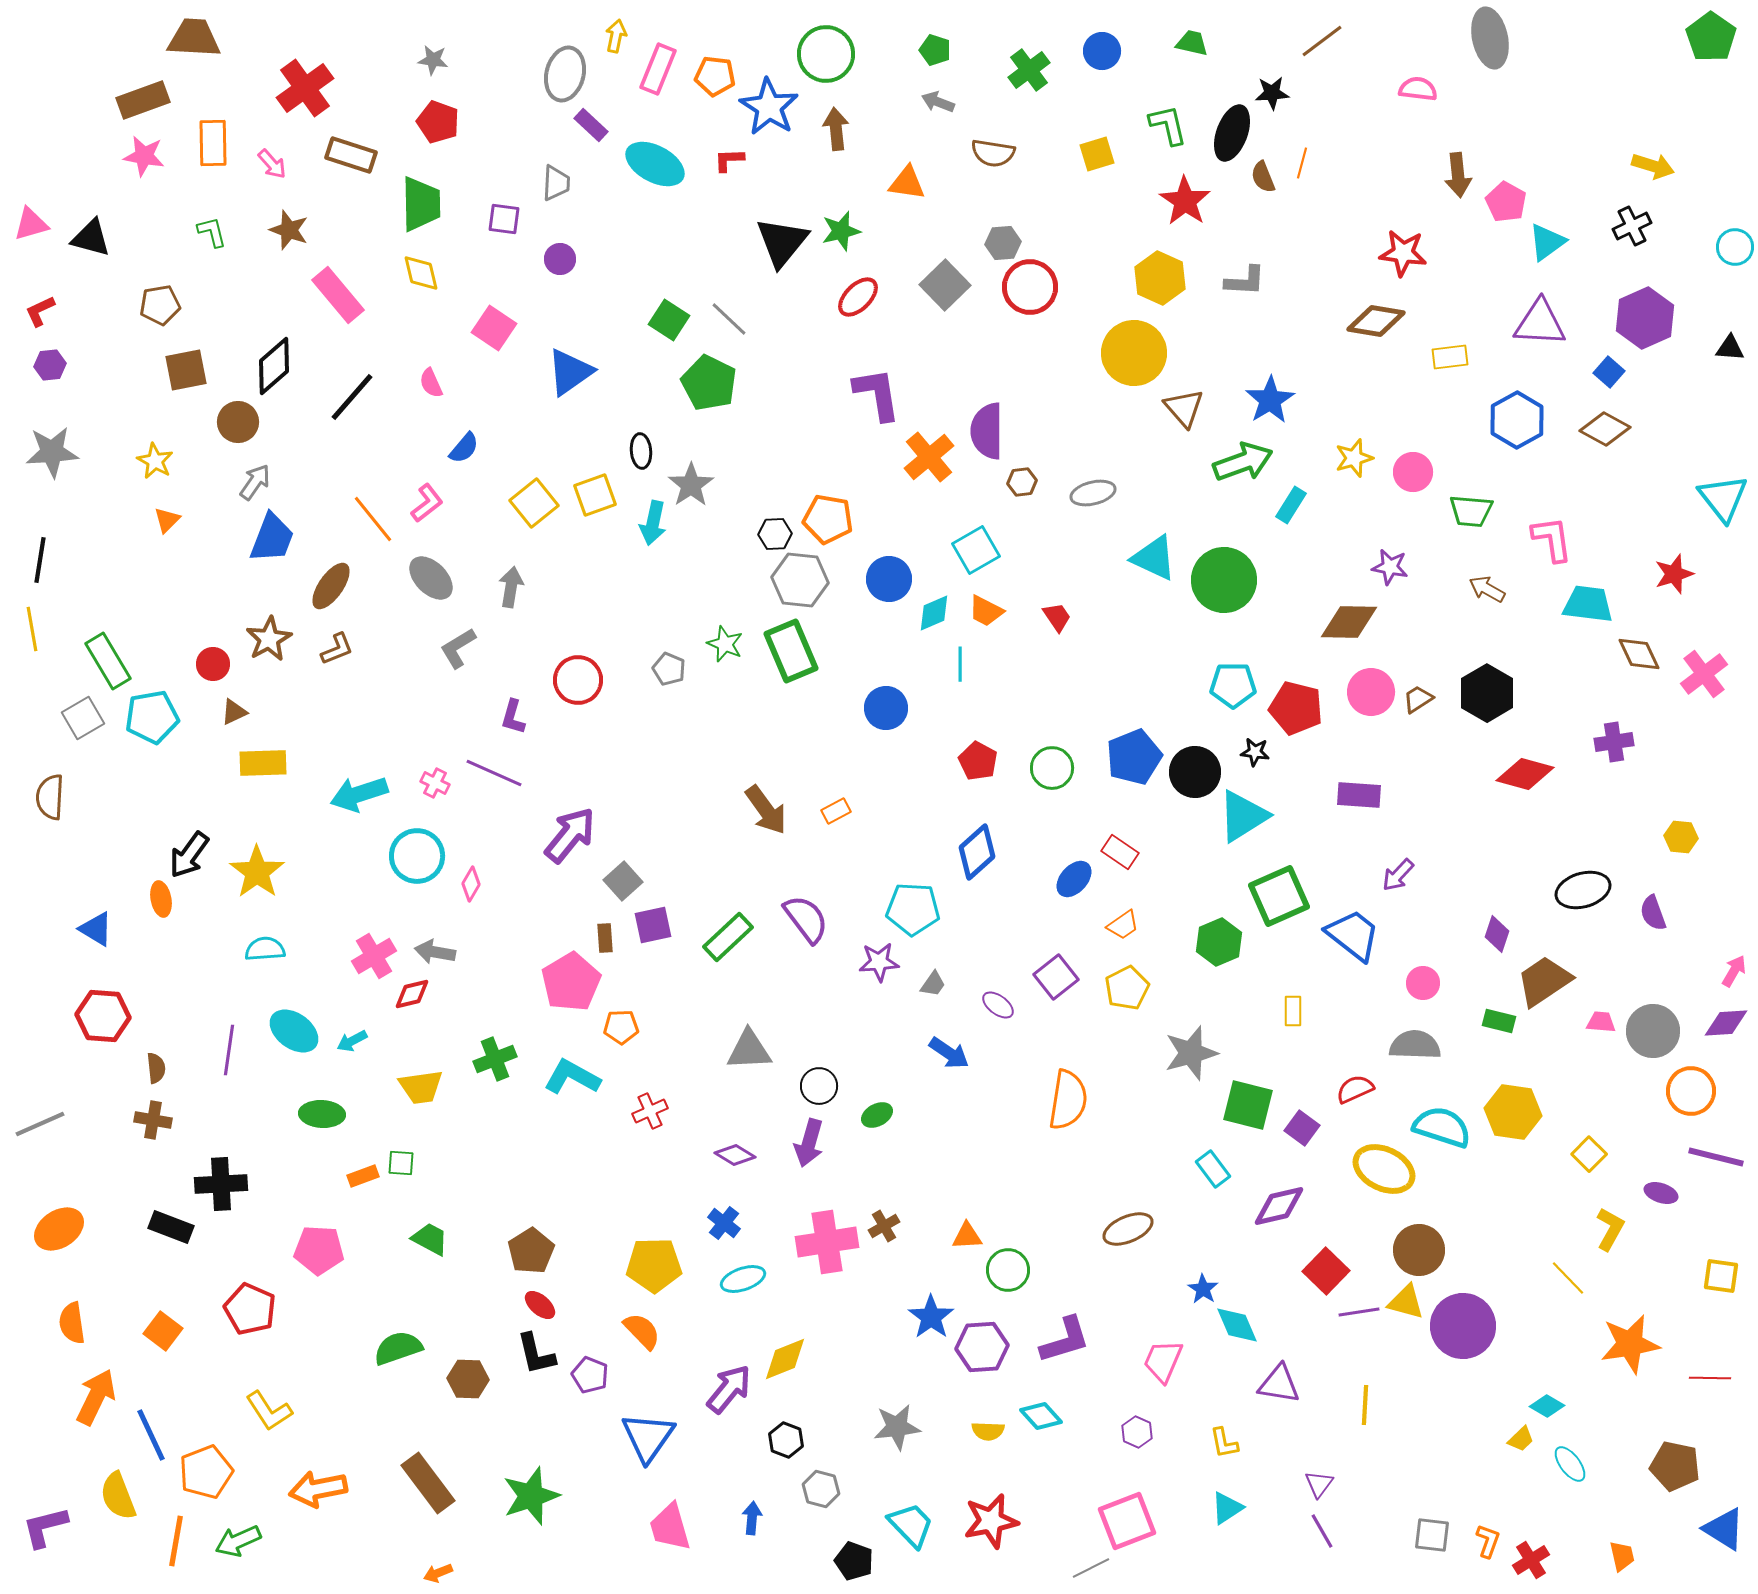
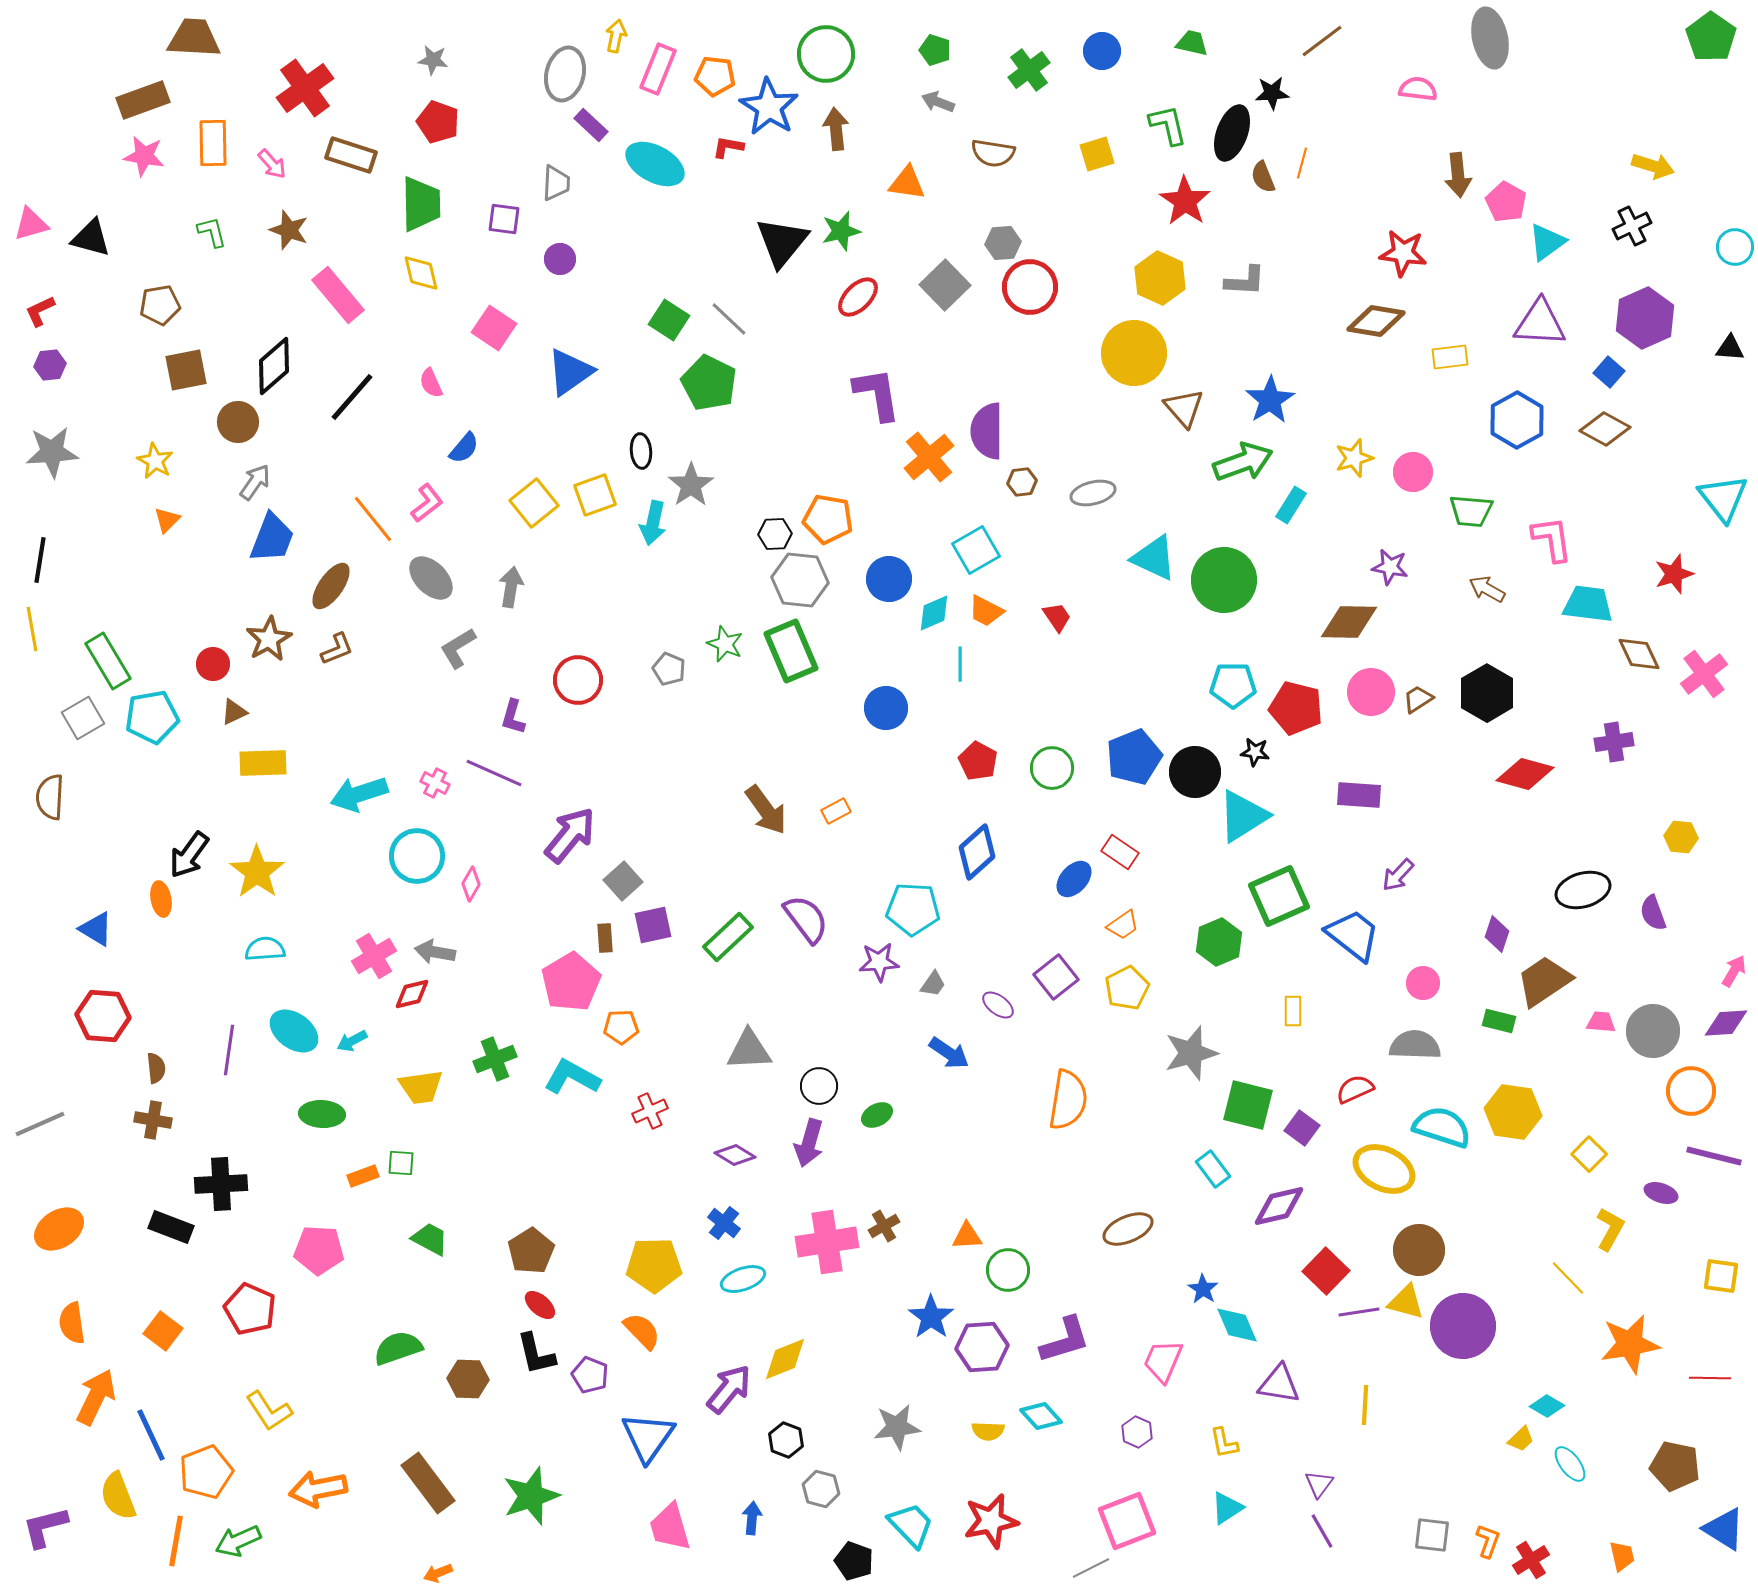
red L-shape at (729, 160): moved 1 px left, 13 px up; rotated 12 degrees clockwise
purple line at (1716, 1157): moved 2 px left, 1 px up
